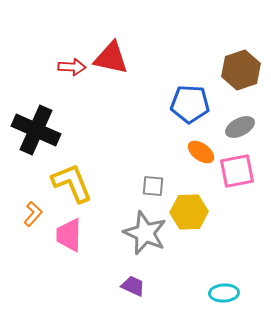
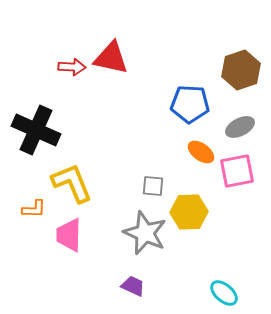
orange L-shape: moved 1 px right, 5 px up; rotated 50 degrees clockwise
cyan ellipse: rotated 44 degrees clockwise
